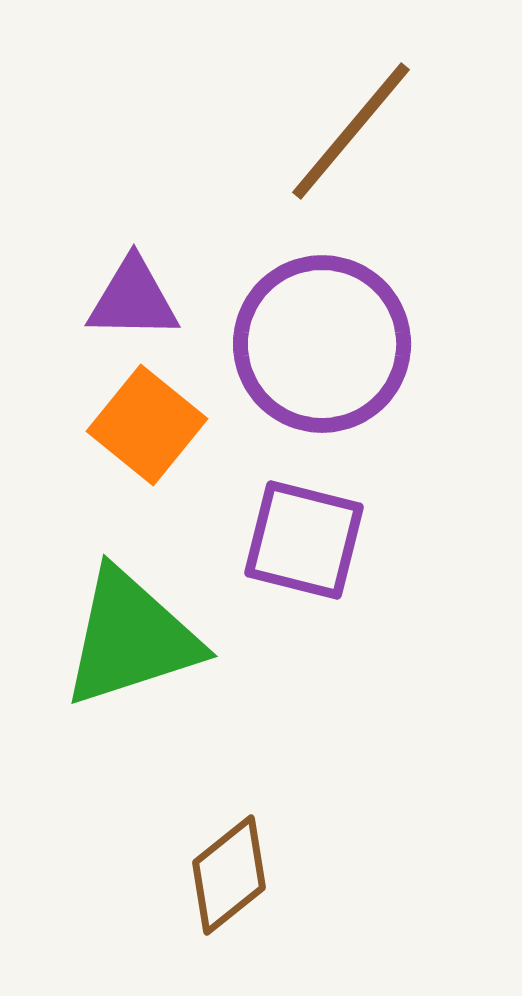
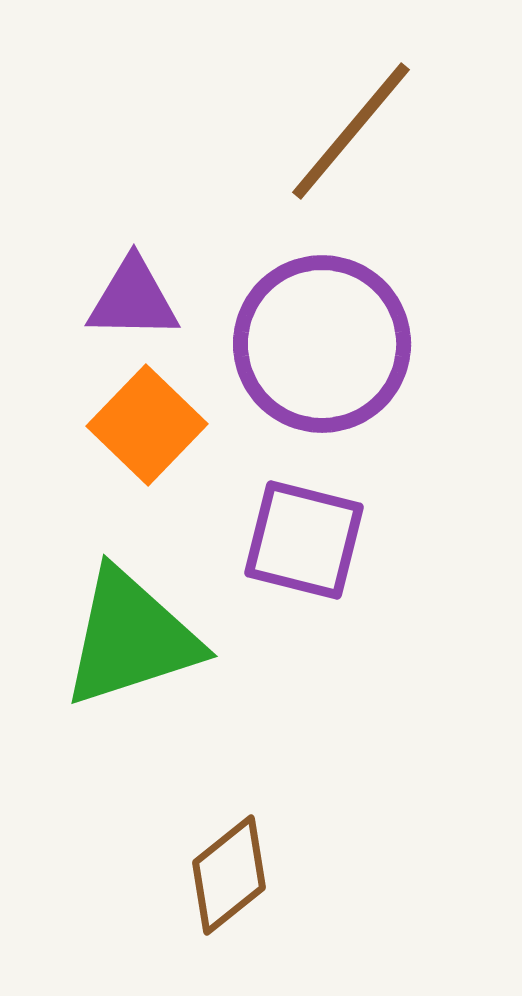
orange square: rotated 5 degrees clockwise
